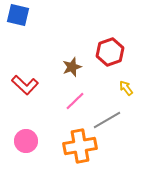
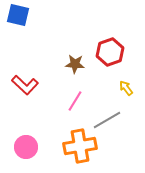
brown star: moved 3 px right, 3 px up; rotated 24 degrees clockwise
pink line: rotated 15 degrees counterclockwise
pink circle: moved 6 px down
